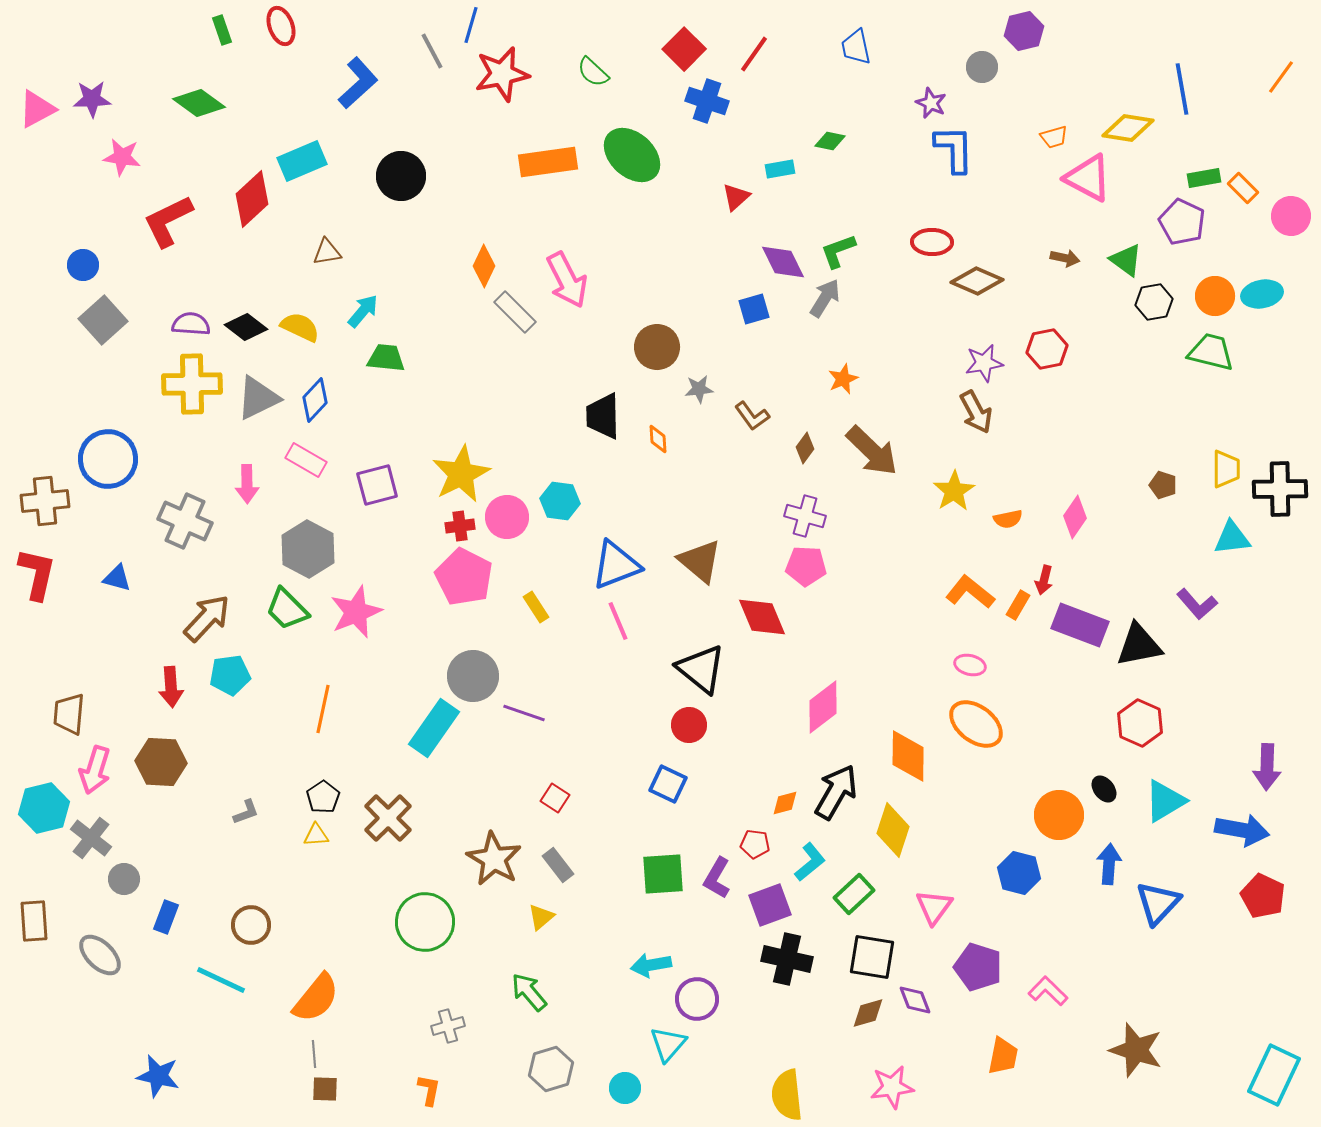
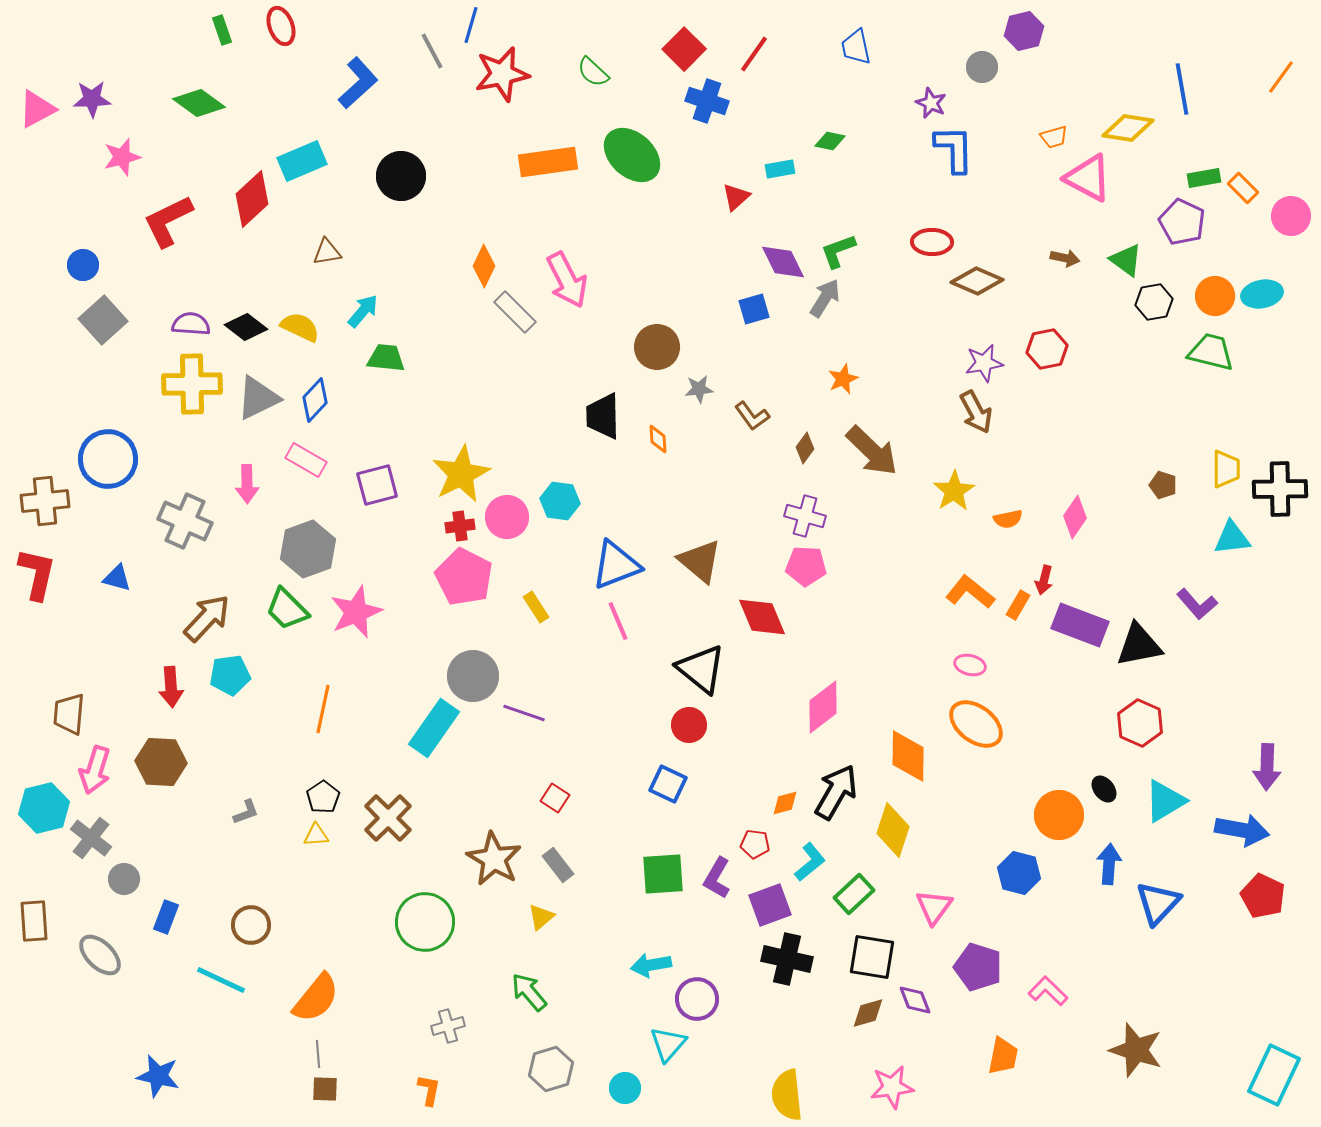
pink star at (122, 157): rotated 24 degrees counterclockwise
gray hexagon at (308, 549): rotated 12 degrees clockwise
gray line at (314, 1054): moved 4 px right
